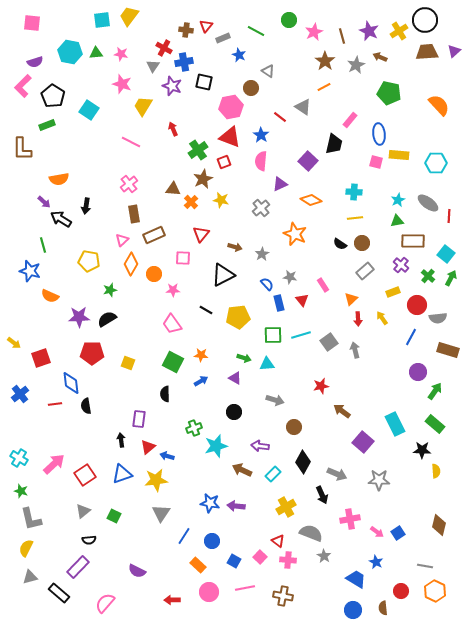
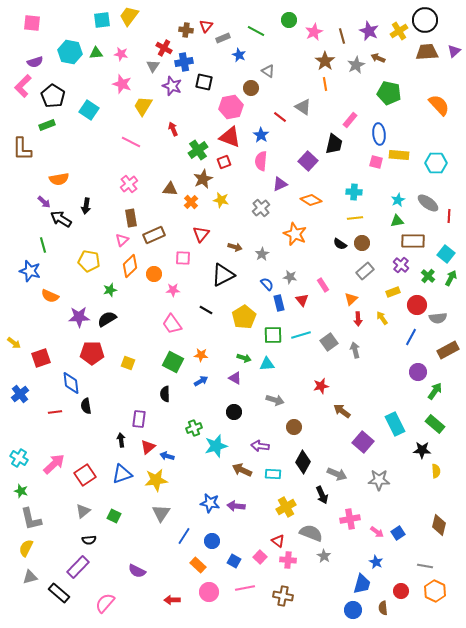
brown arrow at (380, 57): moved 2 px left, 1 px down
orange line at (324, 87): moved 1 px right, 3 px up; rotated 72 degrees counterclockwise
brown triangle at (173, 189): moved 3 px left
brown rectangle at (134, 214): moved 3 px left, 4 px down
orange diamond at (131, 264): moved 1 px left, 2 px down; rotated 15 degrees clockwise
yellow pentagon at (238, 317): moved 6 px right; rotated 25 degrees counterclockwise
brown rectangle at (448, 350): rotated 45 degrees counterclockwise
red line at (55, 404): moved 8 px down
cyan rectangle at (273, 474): rotated 49 degrees clockwise
blue trapezoid at (356, 579): moved 6 px right, 5 px down; rotated 75 degrees clockwise
